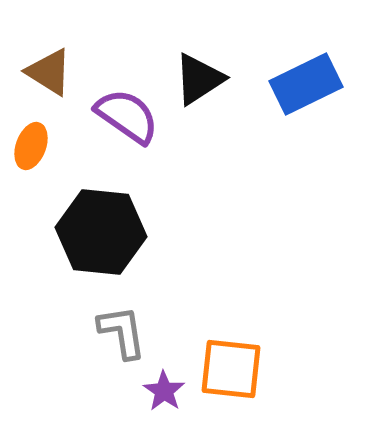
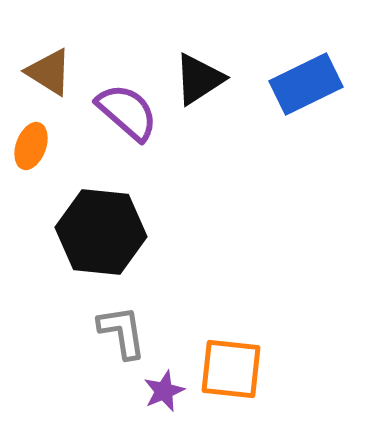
purple semicircle: moved 4 px up; rotated 6 degrees clockwise
purple star: rotated 15 degrees clockwise
